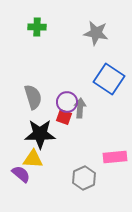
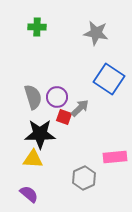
purple circle: moved 10 px left, 5 px up
gray arrow: rotated 42 degrees clockwise
purple semicircle: moved 8 px right, 20 px down
